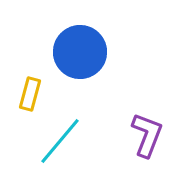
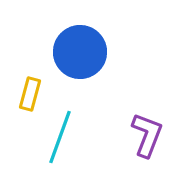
cyan line: moved 4 px up; rotated 20 degrees counterclockwise
